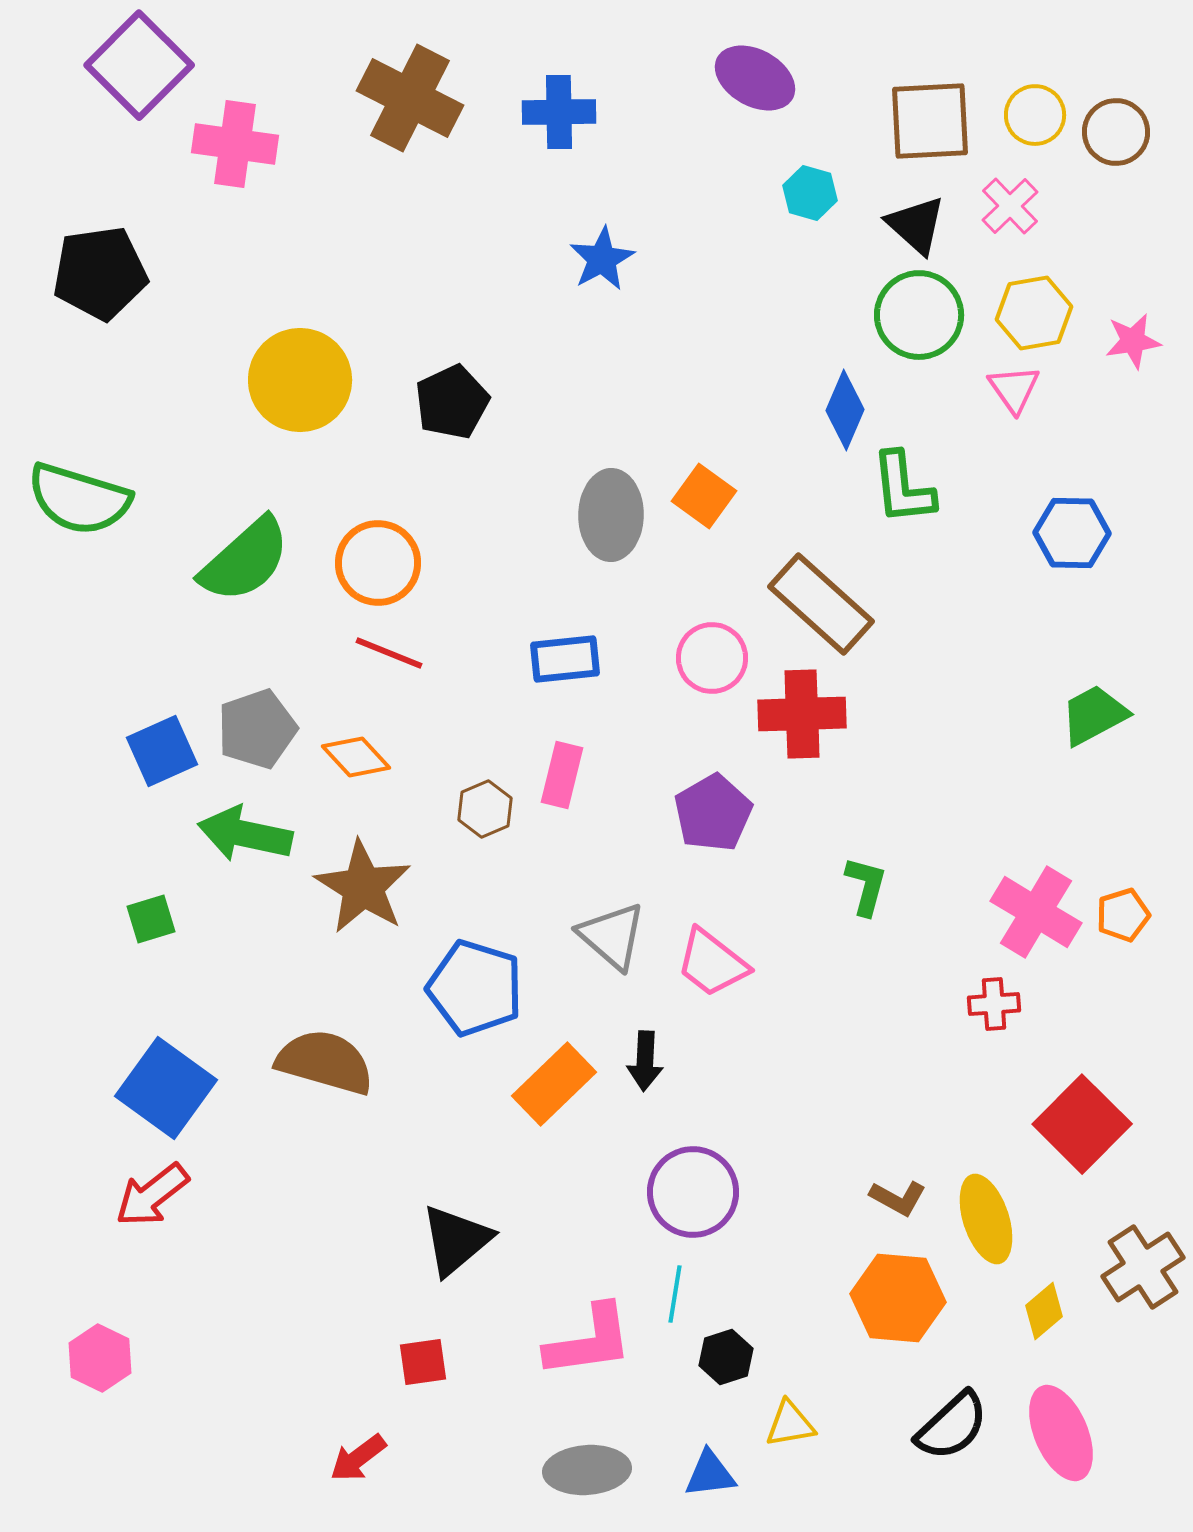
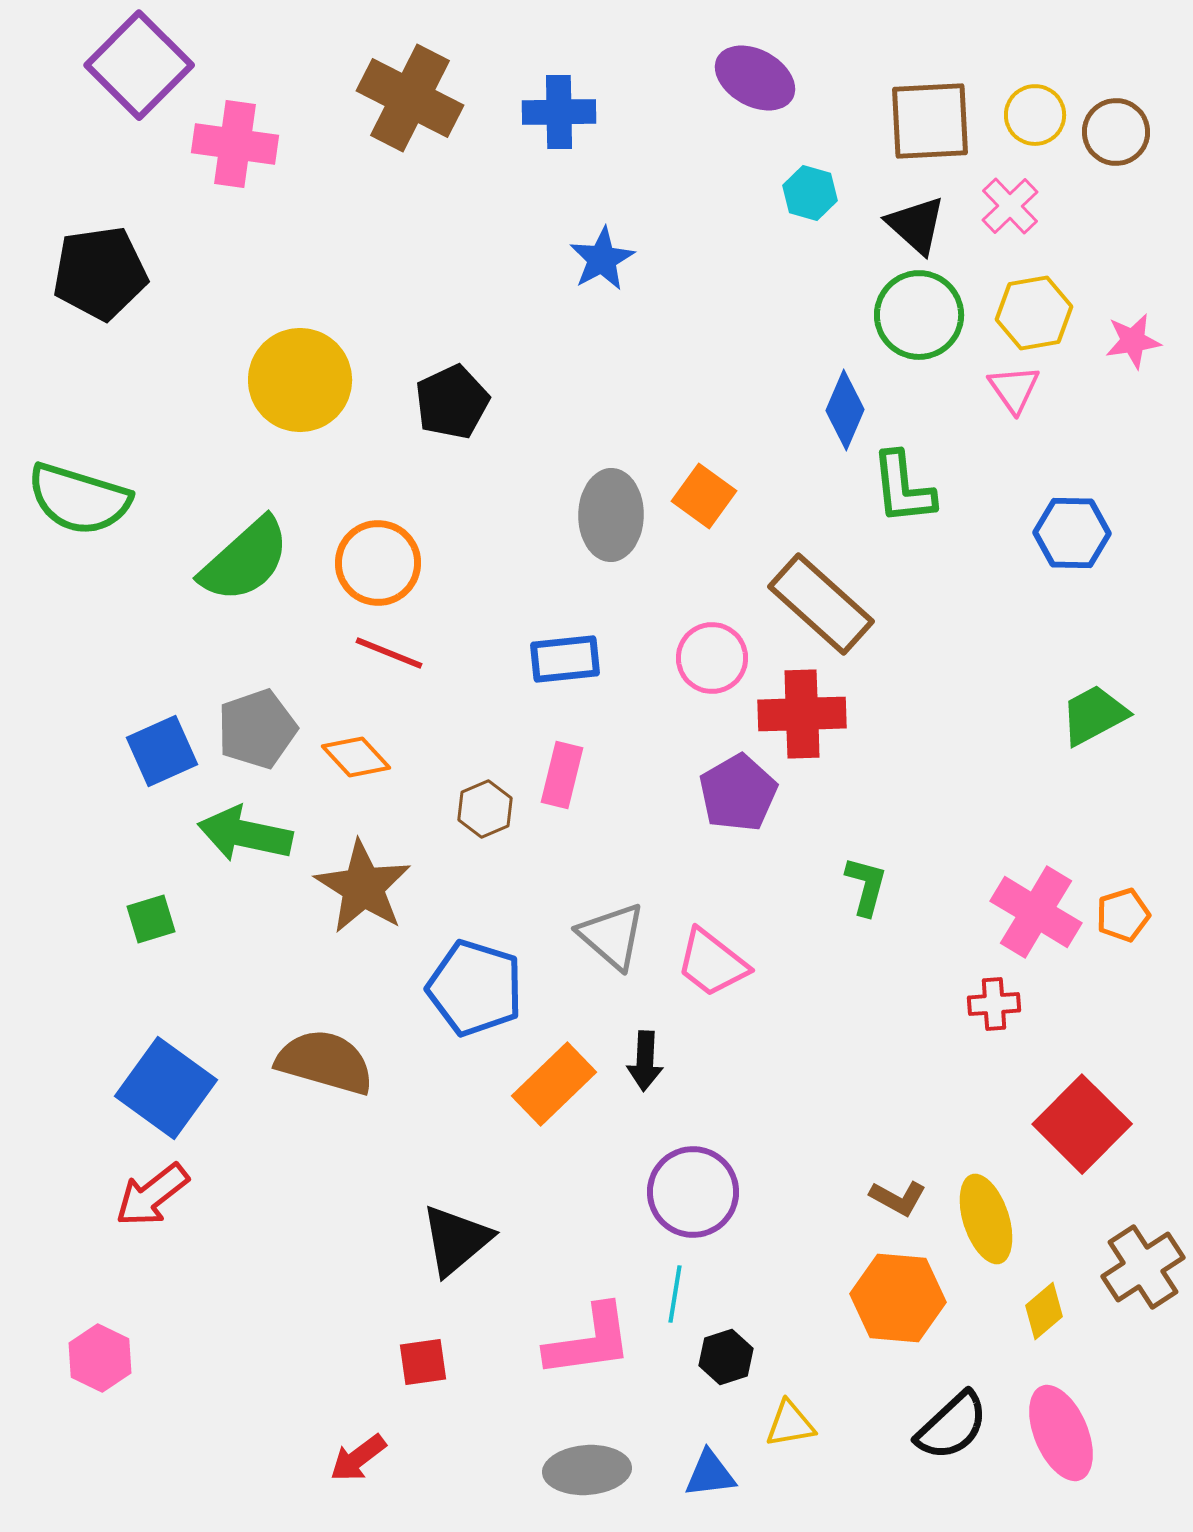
purple pentagon at (713, 813): moved 25 px right, 20 px up
